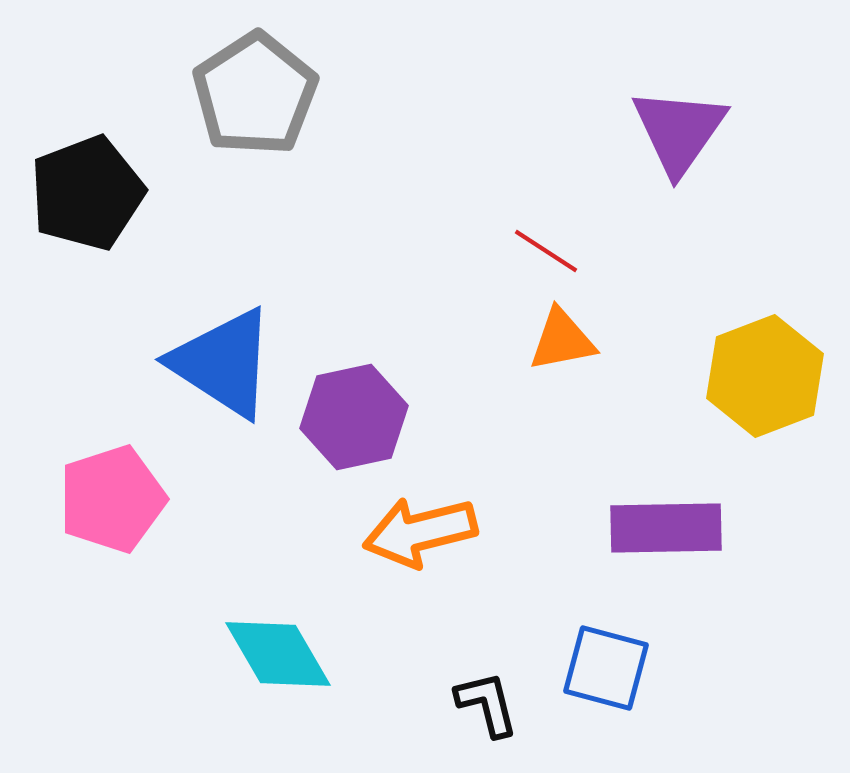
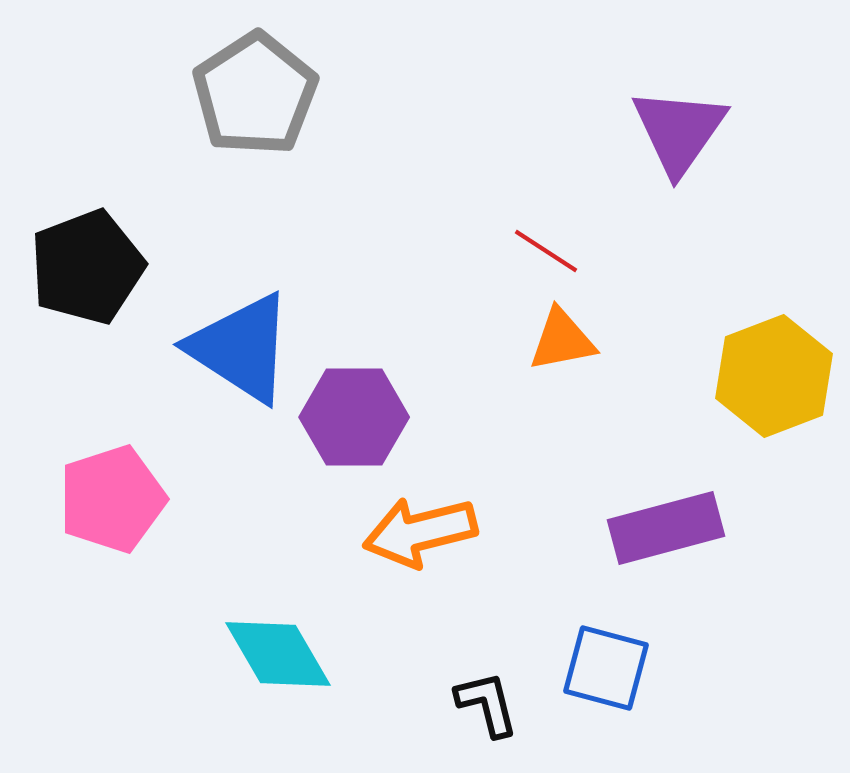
black pentagon: moved 74 px down
blue triangle: moved 18 px right, 15 px up
yellow hexagon: moved 9 px right
purple hexagon: rotated 12 degrees clockwise
purple rectangle: rotated 14 degrees counterclockwise
